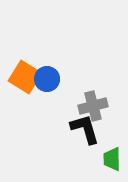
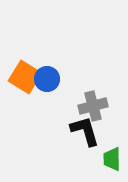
black L-shape: moved 2 px down
